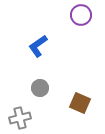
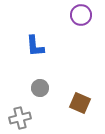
blue L-shape: moved 3 px left; rotated 60 degrees counterclockwise
